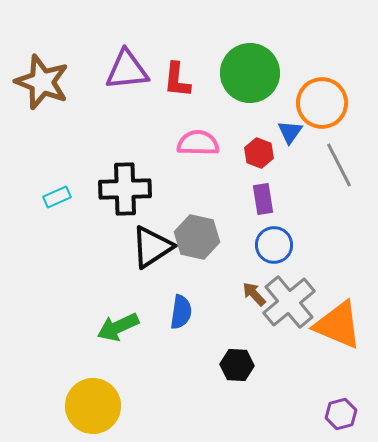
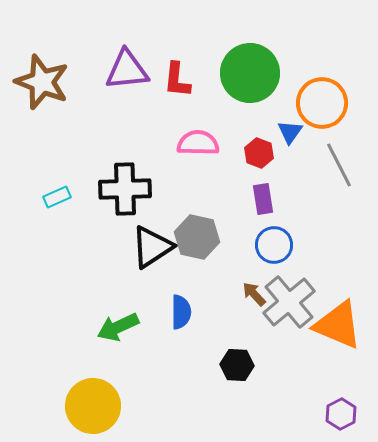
blue semicircle: rotated 8 degrees counterclockwise
purple hexagon: rotated 12 degrees counterclockwise
